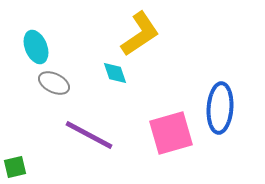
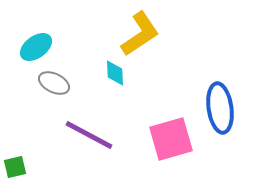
cyan ellipse: rotated 76 degrees clockwise
cyan diamond: rotated 16 degrees clockwise
blue ellipse: rotated 12 degrees counterclockwise
pink square: moved 6 px down
